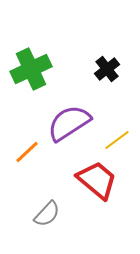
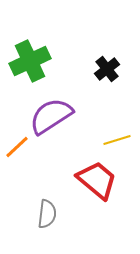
green cross: moved 1 px left, 8 px up
purple semicircle: moved 18 px left, 7 px up
yellow line: rotated 20 degrees clockwise
orange line: moved 10 px left, 5 px up
gray semicircle: rotated 36 degrees counterclockwise
